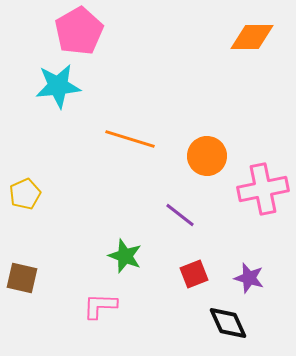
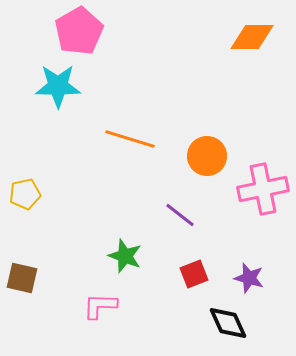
cyan star: rotated 6 degrees clockwise
yellow pentagon: rotated 12 degrees clockwise
